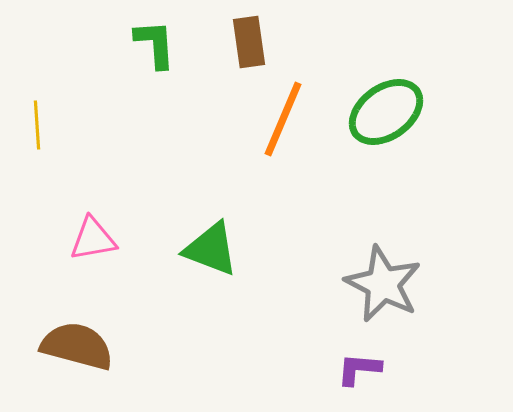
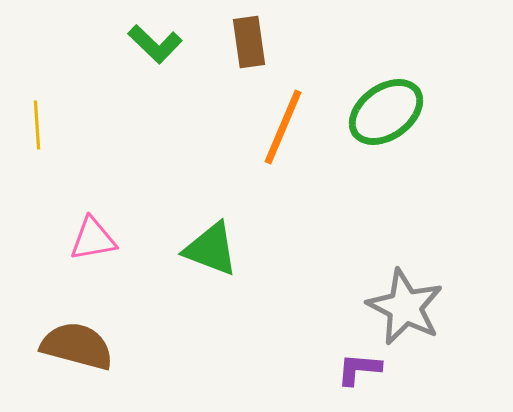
green L-shape: rotated 138 degrees clockwise
orange line: moved 8 px down
gray star: moved 22 px right, 23 px down
